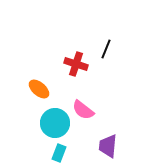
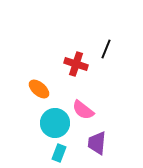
purple trapezoid: moved 11 px left, 3 px up
